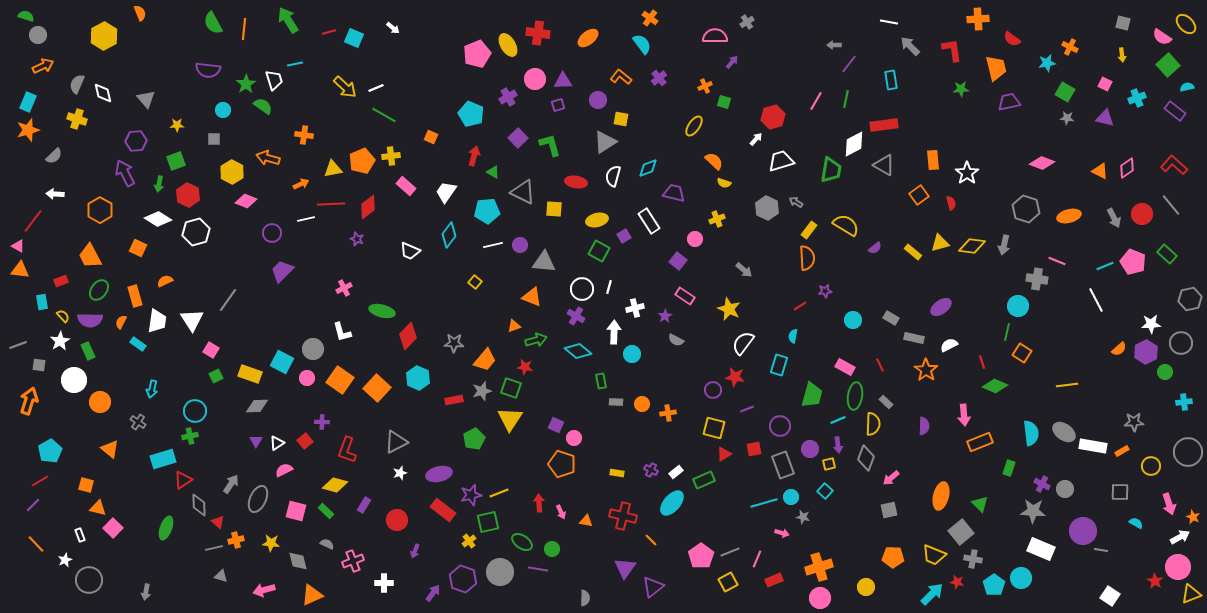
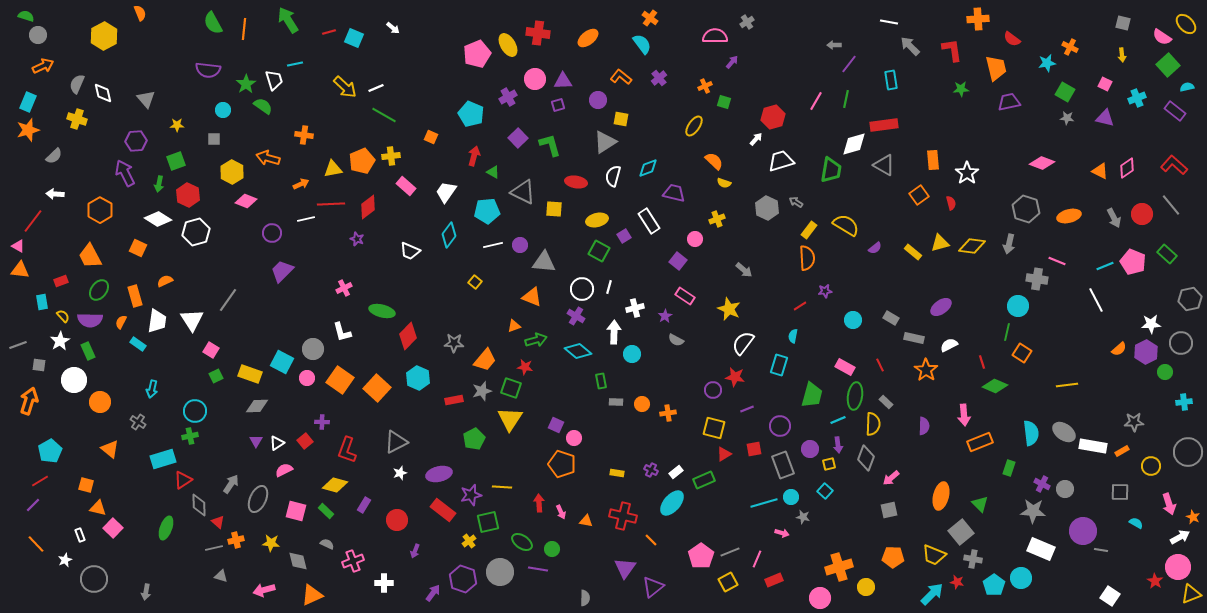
white diamond at (854, 144): rotated 12 degrees clockwise
gray arrow at (1004, 245): moved 5 px right, 1 px up
yellow line at (499, 493): moved 3 px right, 6 px up; rotated 24 degrees clockwise
orange cross at (819, 567): moved 20 px right
gray circle at (89, 580): moved 5 px right, 1 px up
